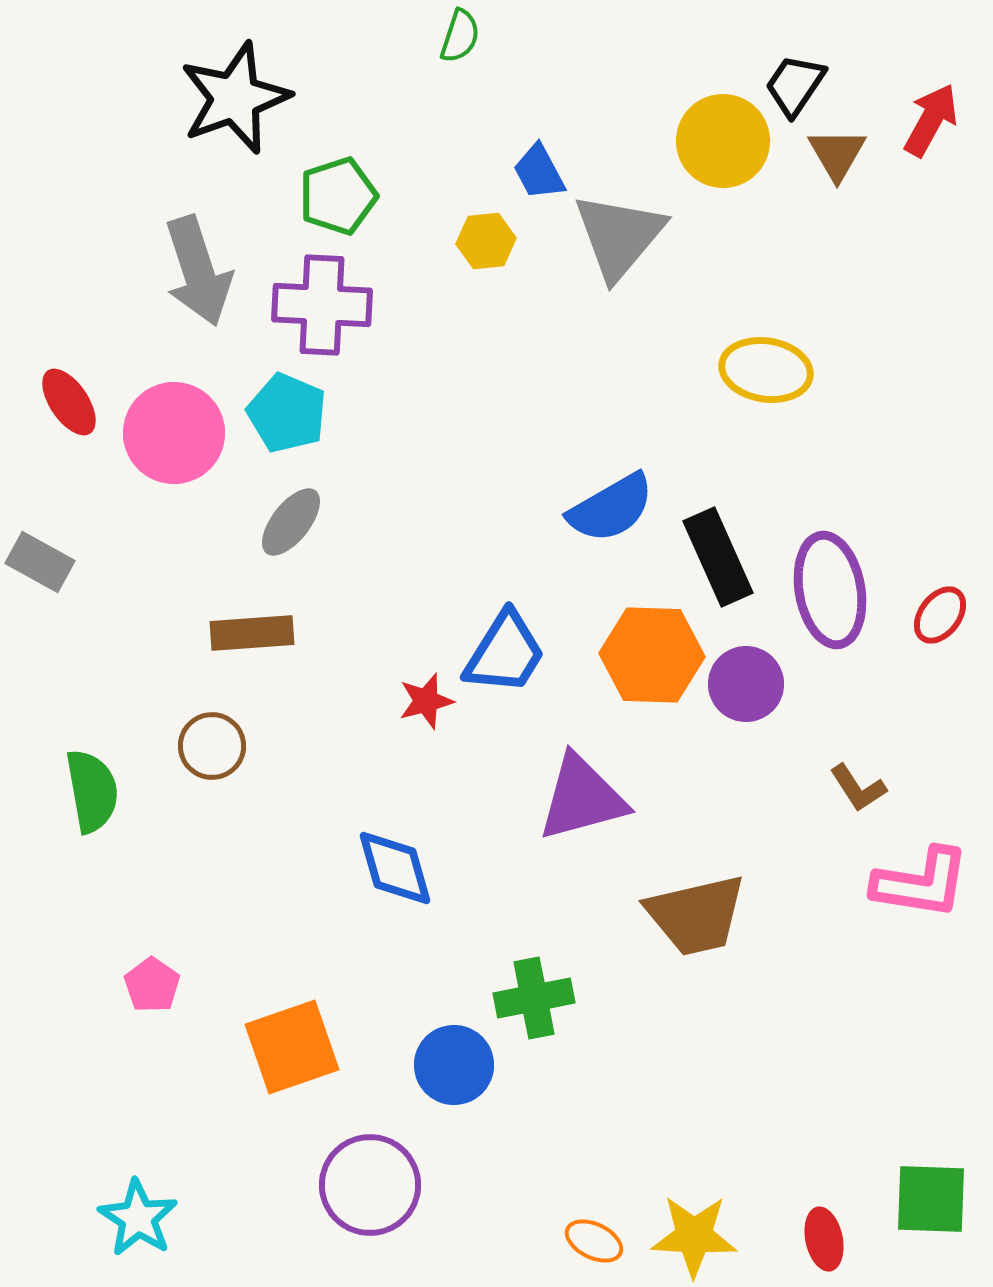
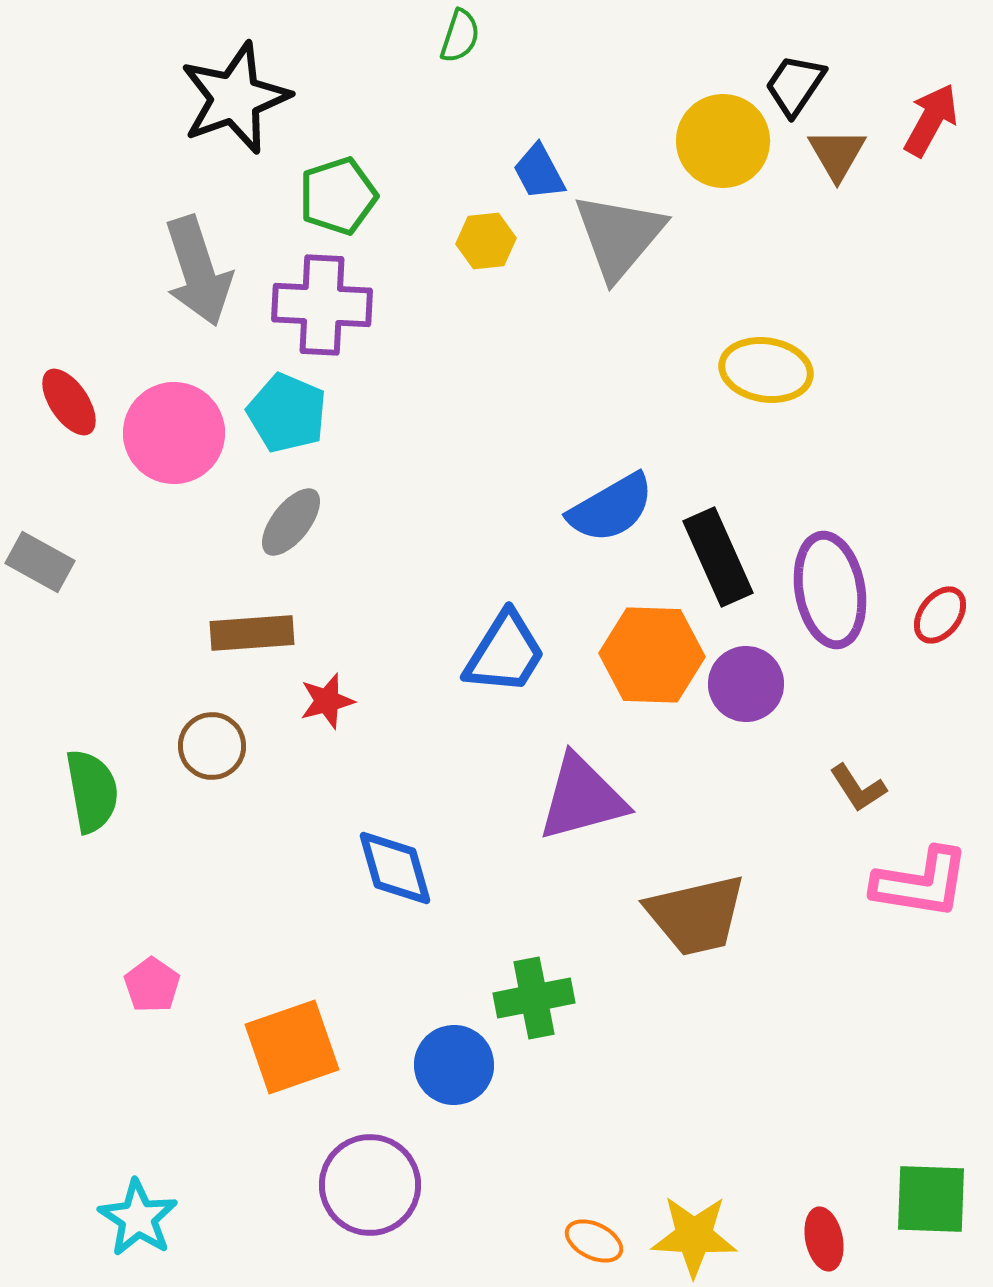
red star at (426, 701): moved 99 px left
